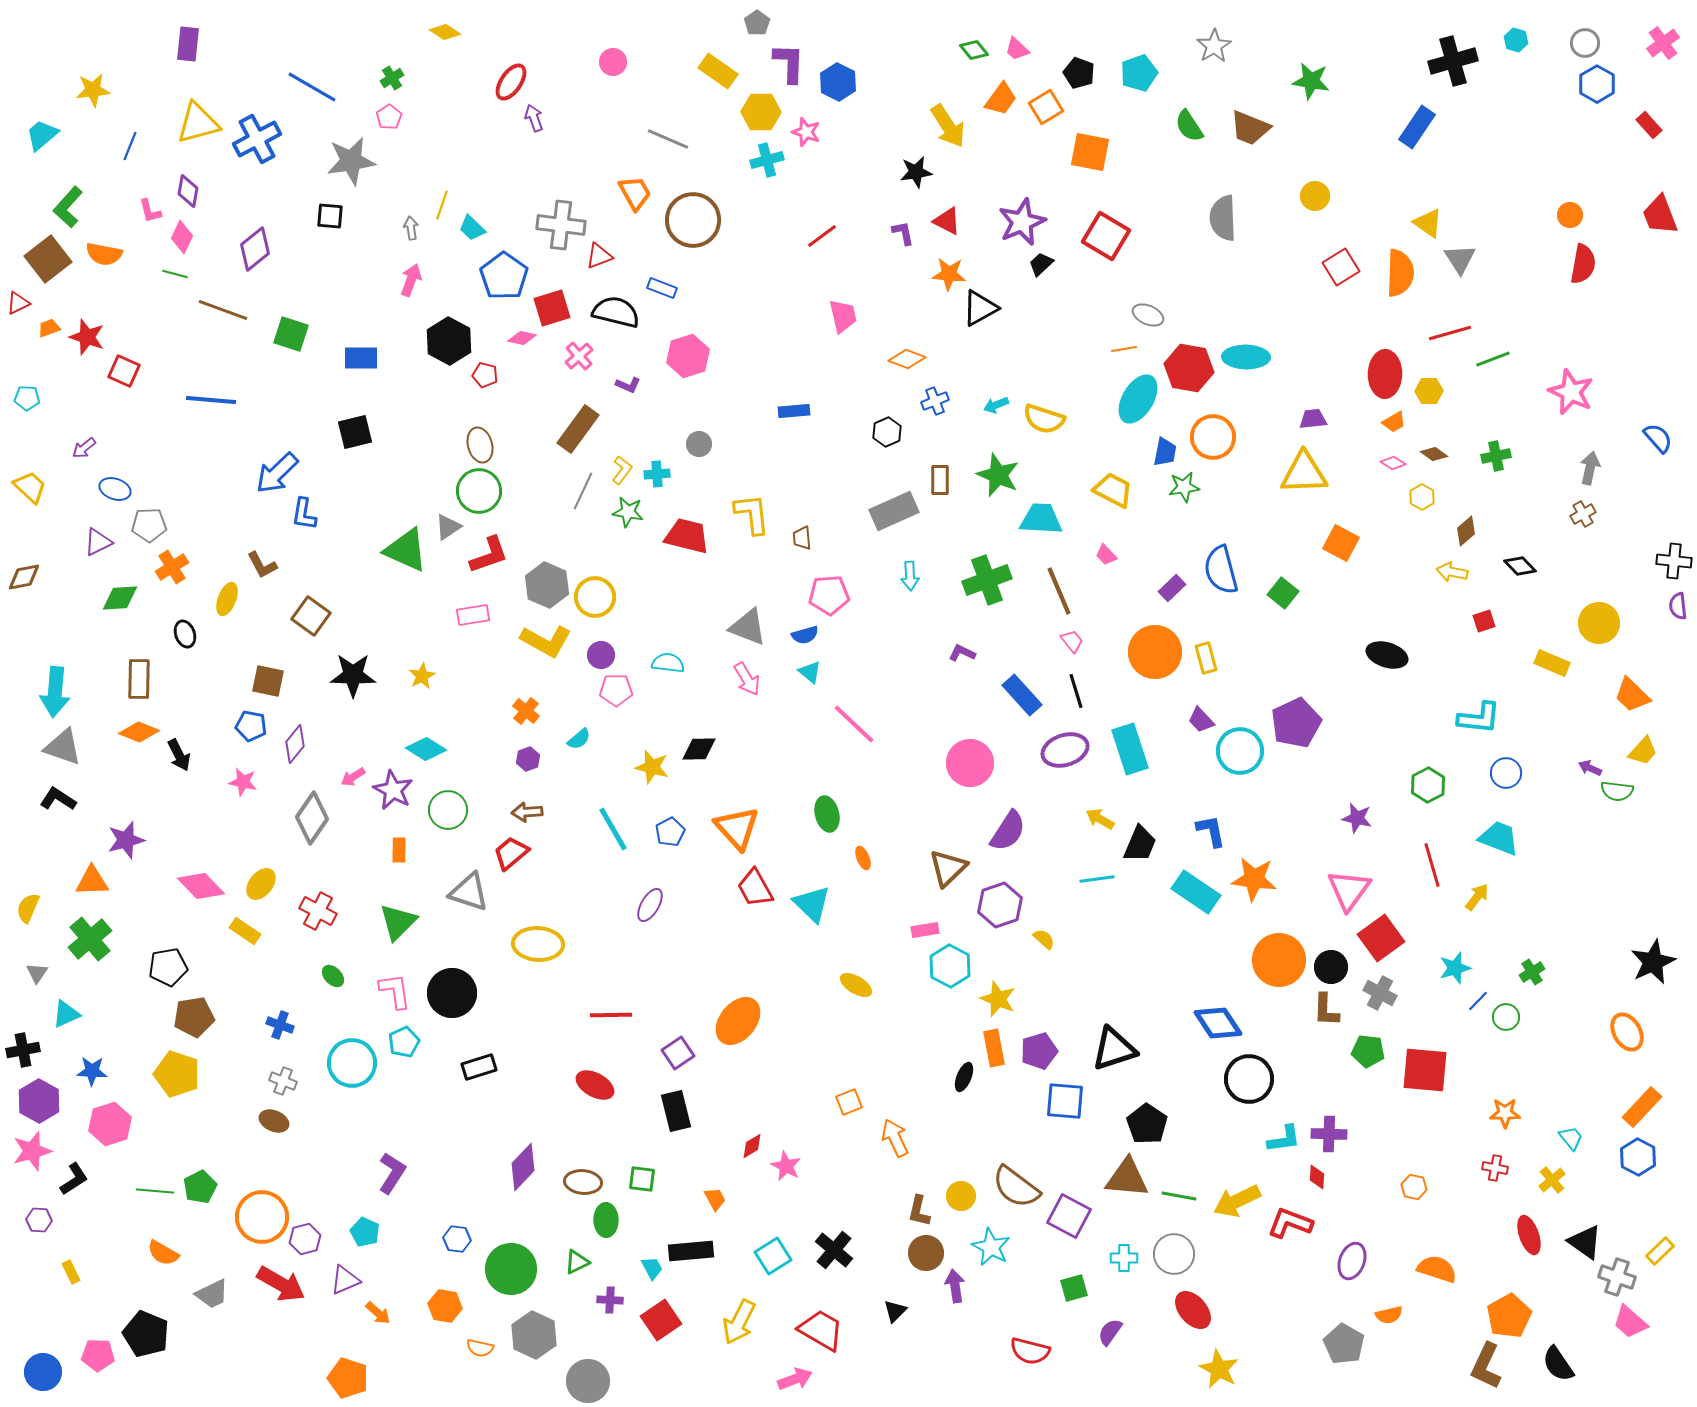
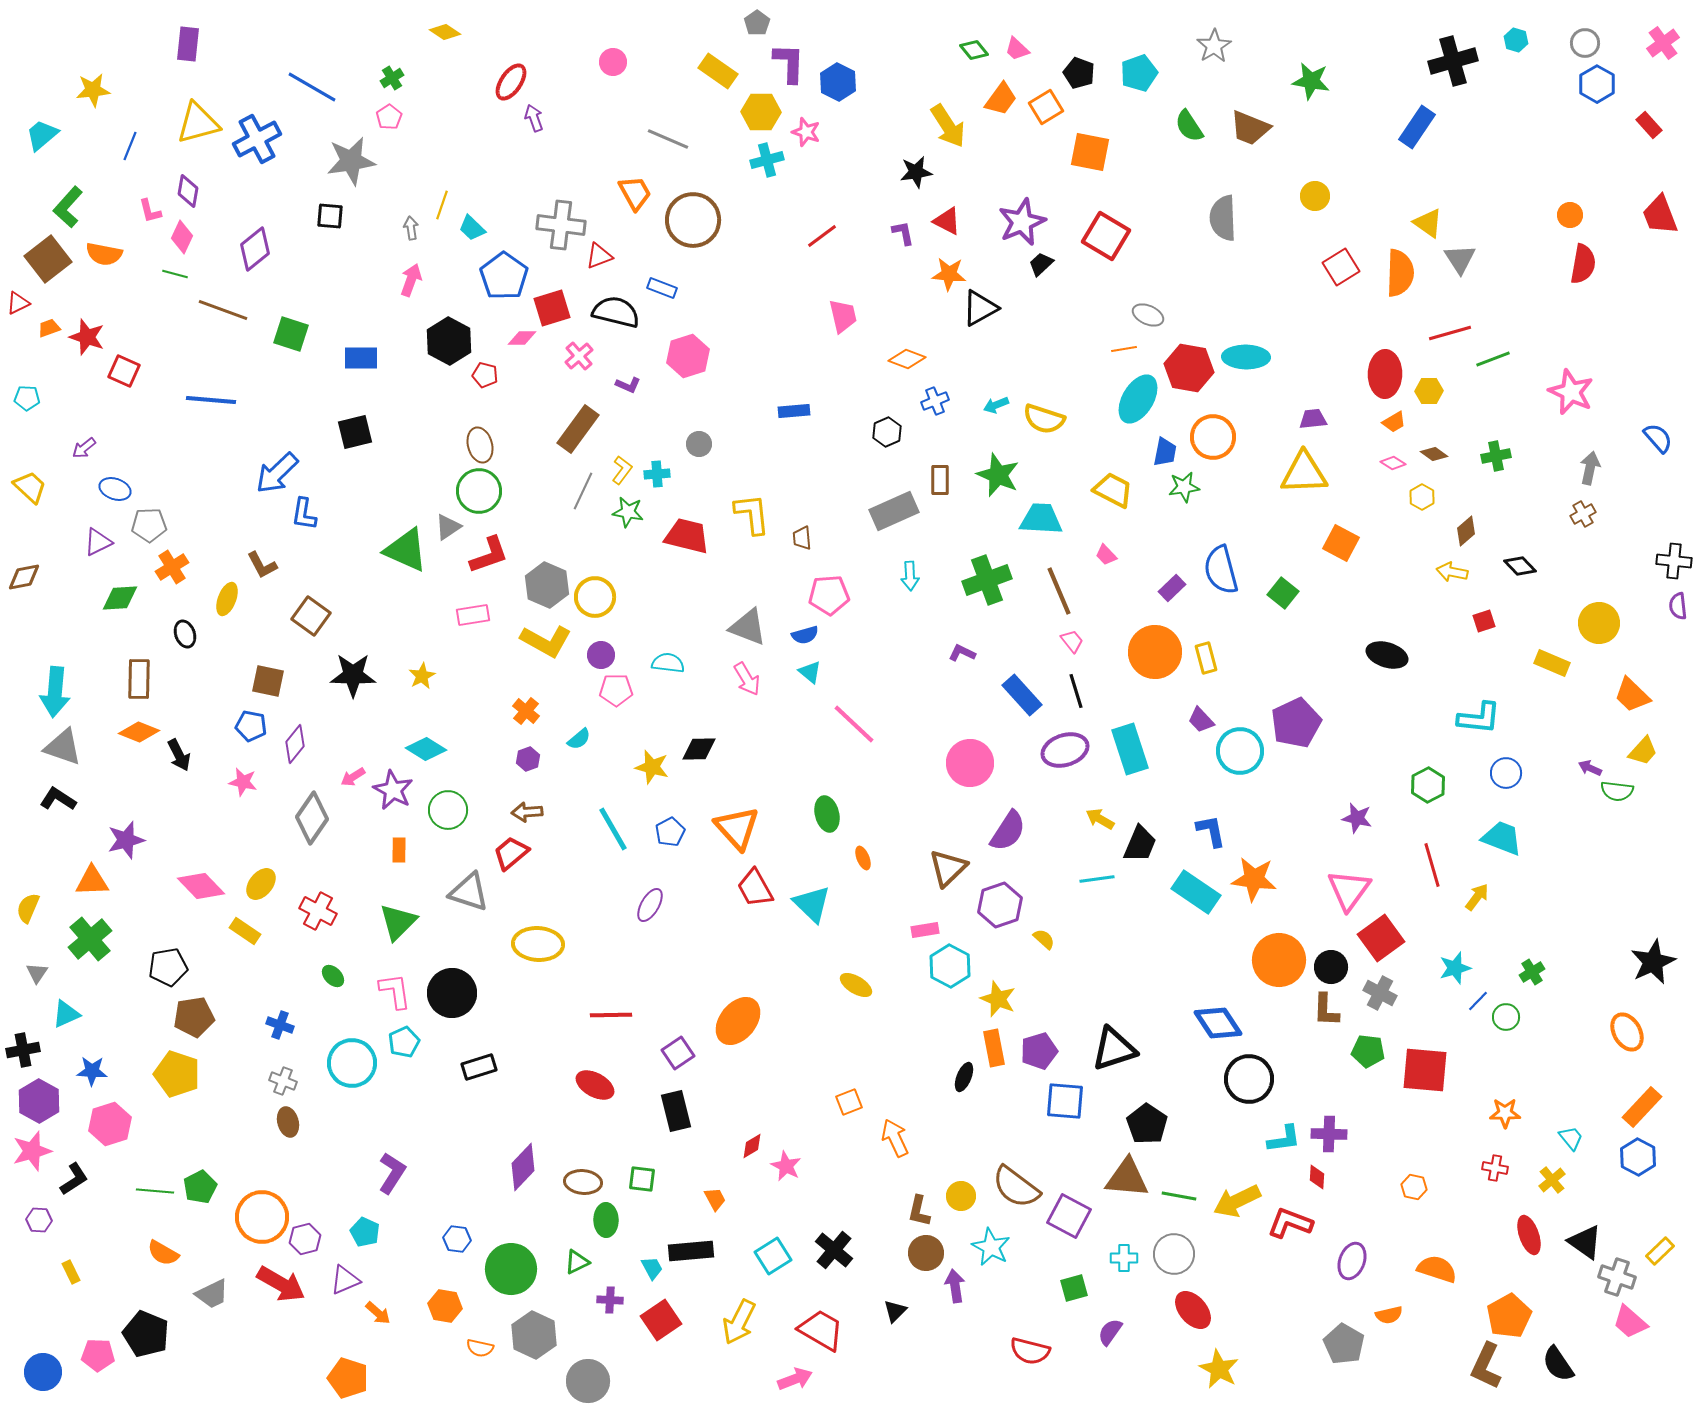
pink diamond at (522, 338): rotated 12 degrees counterclockwise
cyan trapezoid at (1499, 838): moved 3 px right
brown ellipse at (274, 1121): moved 14 px right, 1 px down; rotated 52 degrees clockwise
